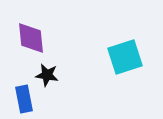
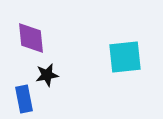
cyan square: rotated 12 degrees clockwise
black star: rotated 20 degrees counterclockwise
